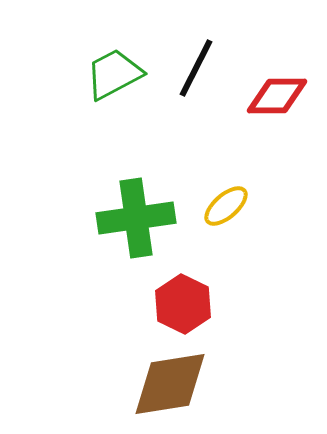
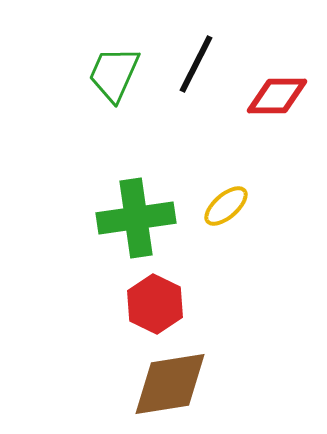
black line: moved 4 px up
green trapezoid: rotated 38 degrees counterclockwise
red hexagon: moved 28 px left
